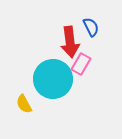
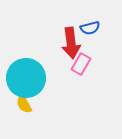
blue semicircle: moved 1 px left, 1 px down; rotated 102 degrees clockwise
red arrow: moved 1 px right, 1 px down
cyan circle: moved 27 px left, 1 px up
